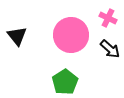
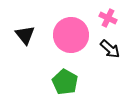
black triangle: moved 8 px right, 1 px up
green pentagon: rotated 10 degrees counterclockwise
